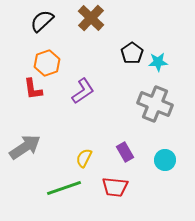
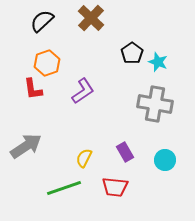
cyan star: rotated 24 degrees clockwise
gray cross: rotated 12 degrees counterclockwise
gray arrow: moved 1 px right, 1 px up
